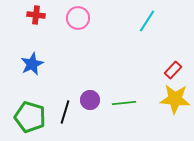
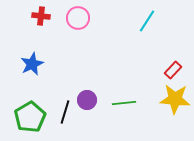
red cross: moved 5 px right, 1 px down
purple circle: moved 3 px left
green pentagon: rotated 24 degrees clockwise
